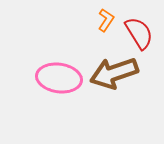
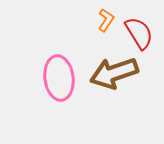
pink ellipse: rotated 75 degrees clockwise
